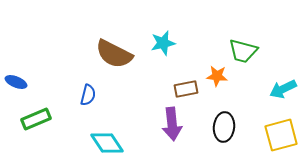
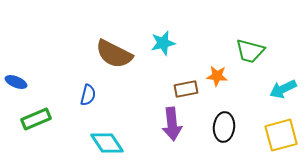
green trapezoid: moved 7 px right
